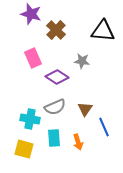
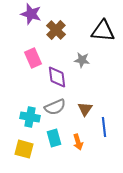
gray star: moved 1 px up
purple diamond: rotated 50 degrees clockwise
cyan cross: moved 2 px up
blue line: rotated 18 degrees clockwise
cyan rectangle: rotated 12 degrees counterclockwise
